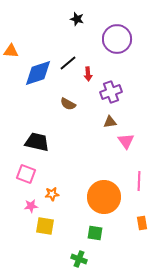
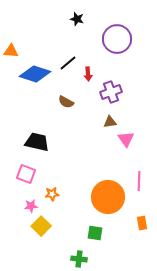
blue diamond: moved 3 px left, 1 px down; rotated 36 degrees clockwise
brown semicircle: moved 2 px left, 2 px up
pink triangle: moved 2 px up
orange circle: moved 4 px right
yellow square: moved 4 px left; rotated 36 degrees clockwise
green cross: rotated 14 degrees counterclockwise
